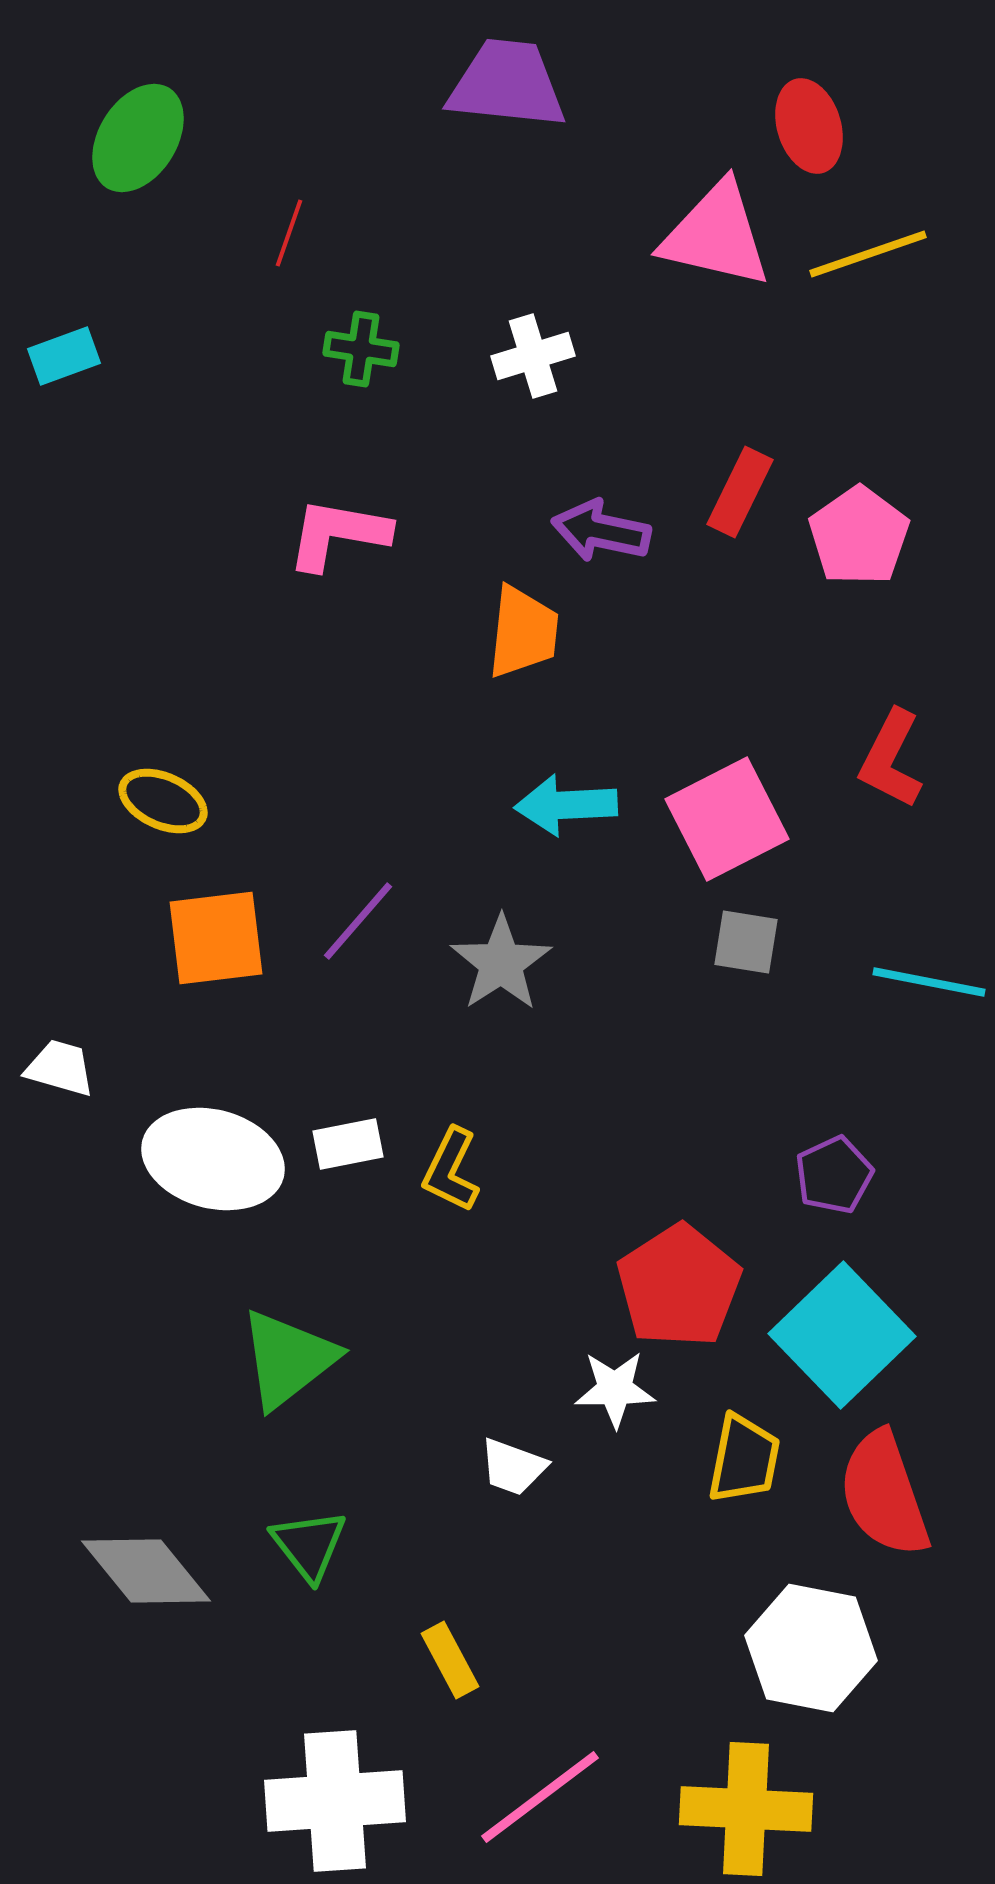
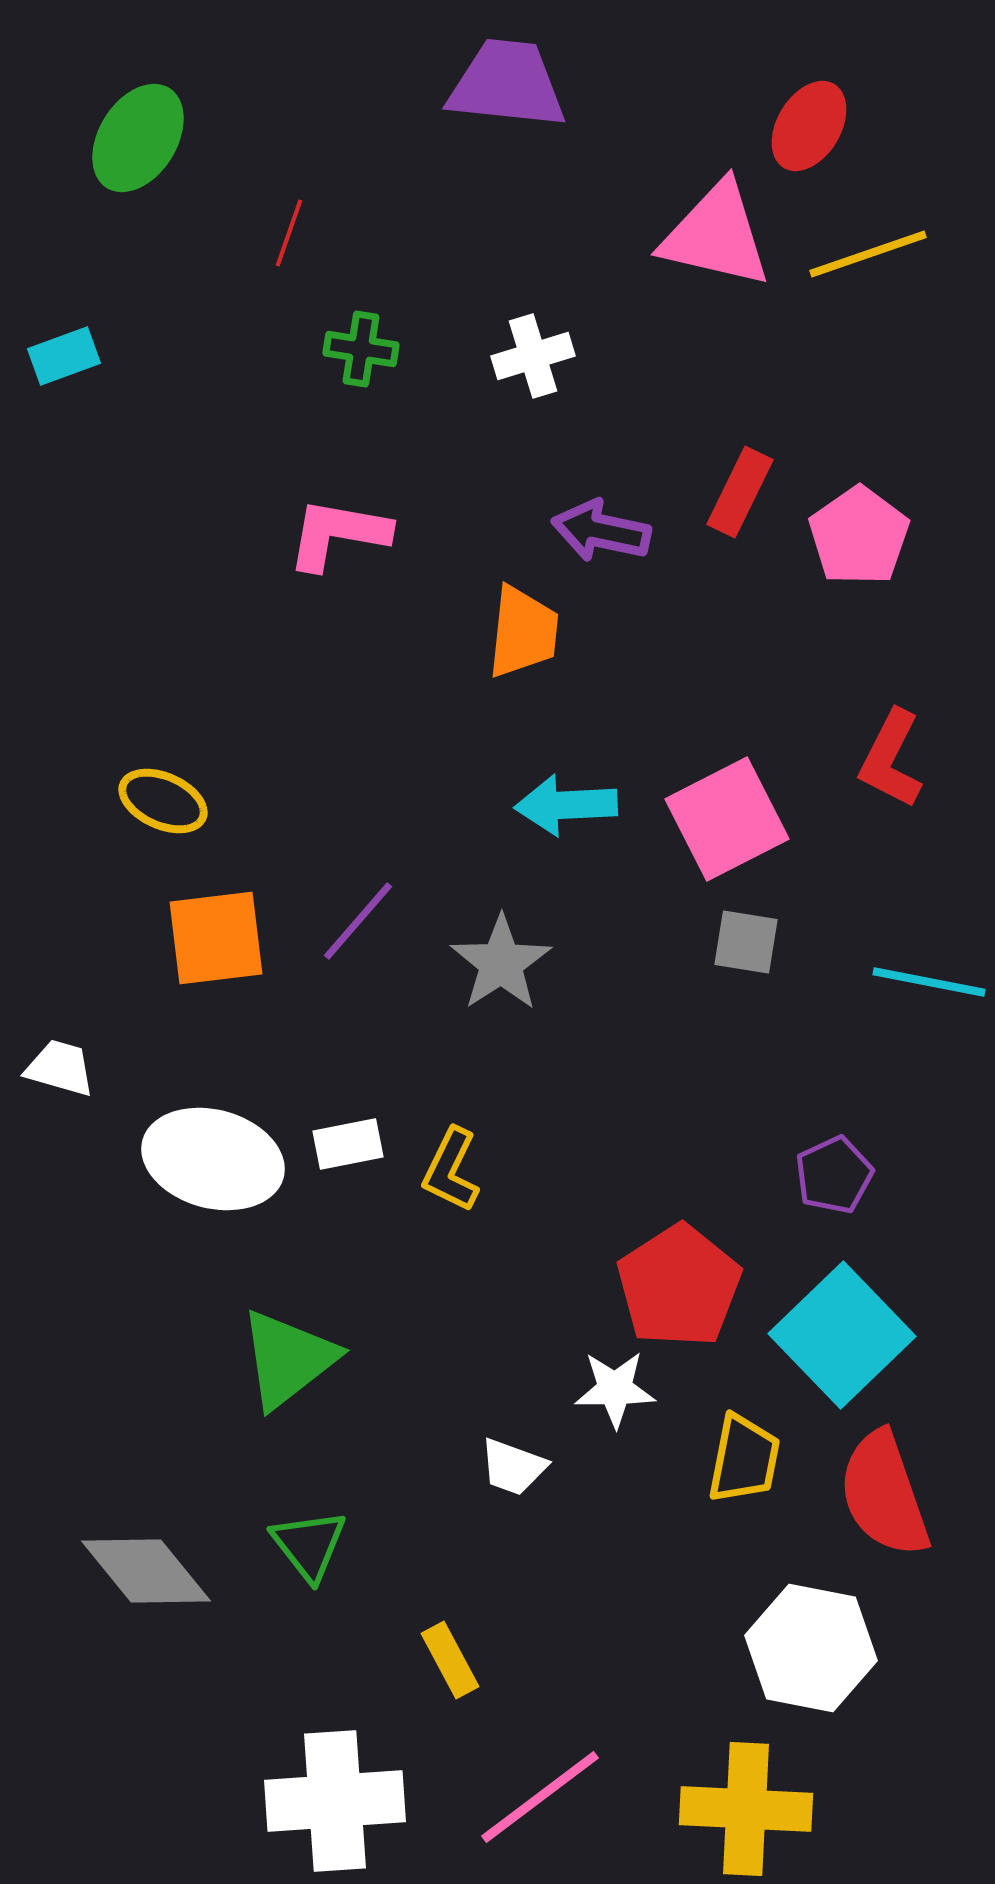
red ellipse at (809, 126): rotated 48 degrees clockwise
